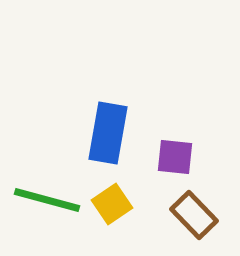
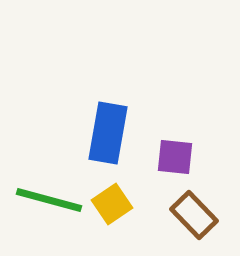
green line: moved 2 px right
